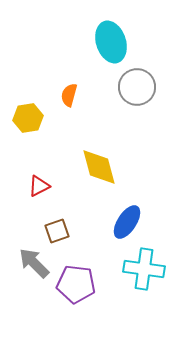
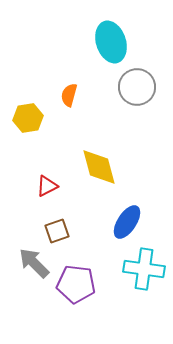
red triangle: moved 8 px right
